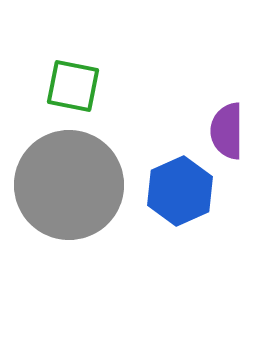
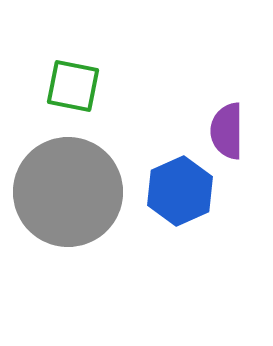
gray circle: moved 1 px left, 7 px down
